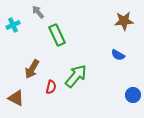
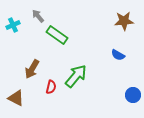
gray arrow: moved 4 px down
green rectangle: rotated 30 degrees counterclockwise
